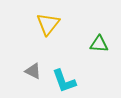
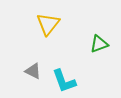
green triangle: rotated 24 degrees counterclockwise
